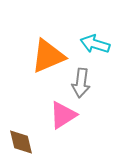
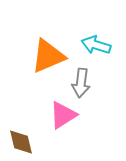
cyan arrow: moved 1 px right, 1 px down
